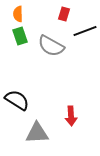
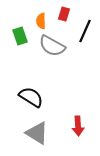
orange semicircle: moved 23 px right, 7 px down
black line: rotated 45 degrees counterclockwise
gray semicircle: moved 1 px right
black semicircle: moved 14 px right, 3 px up
red arrow: moved 7 px right, 10 px down
gray triangle: rotated 35 degrees clockwise
